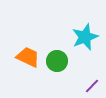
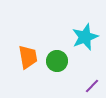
orange trapezoid: rotated 55 degrees clockwise
